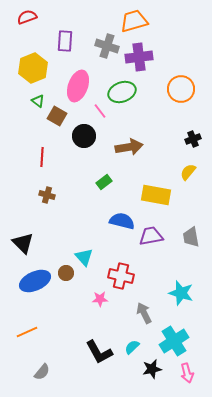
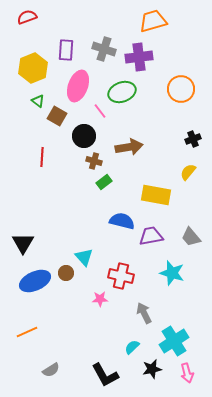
orange trapezoid: moved 19 px right
purple rectangle: moved 1 px right, 9 px down
gray cross: moved 3 px left, 3 px down
brown cross: moved 47 px right, 34 px up
gray trapezoid: rotated 30 degrees counterclockwise
black triangle: rotated 15 degrees clockwise
cyan star: moved 9 px left, 20 px up
black L-shape: moved 6 px right, 23 px down
gray semicircle: moved 9 px right, 2 px up; rotated 18 degrees clockwise
